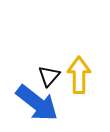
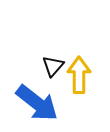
black triangle: moved 4 px right, 10 px up
